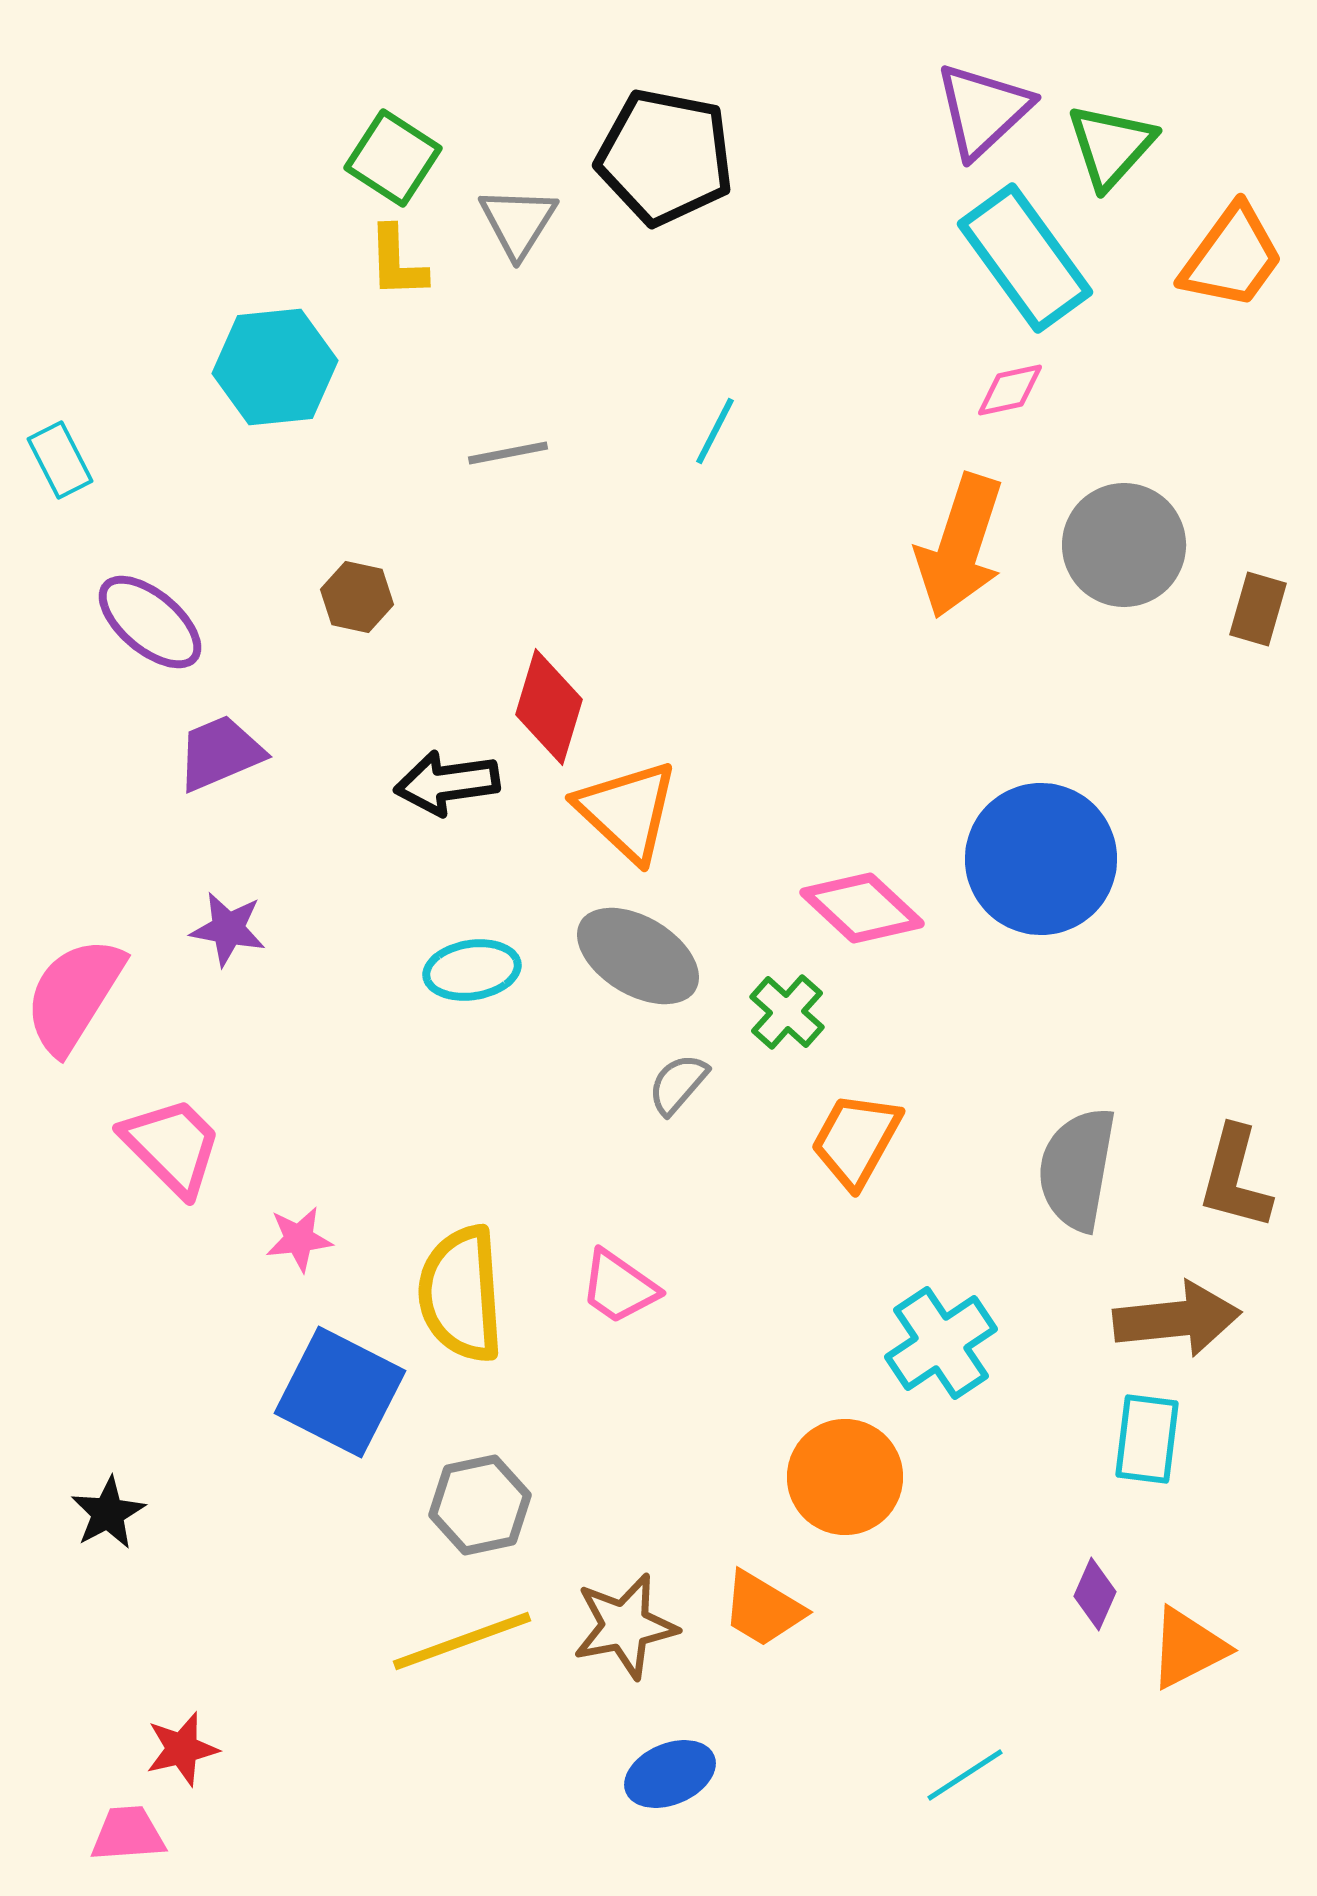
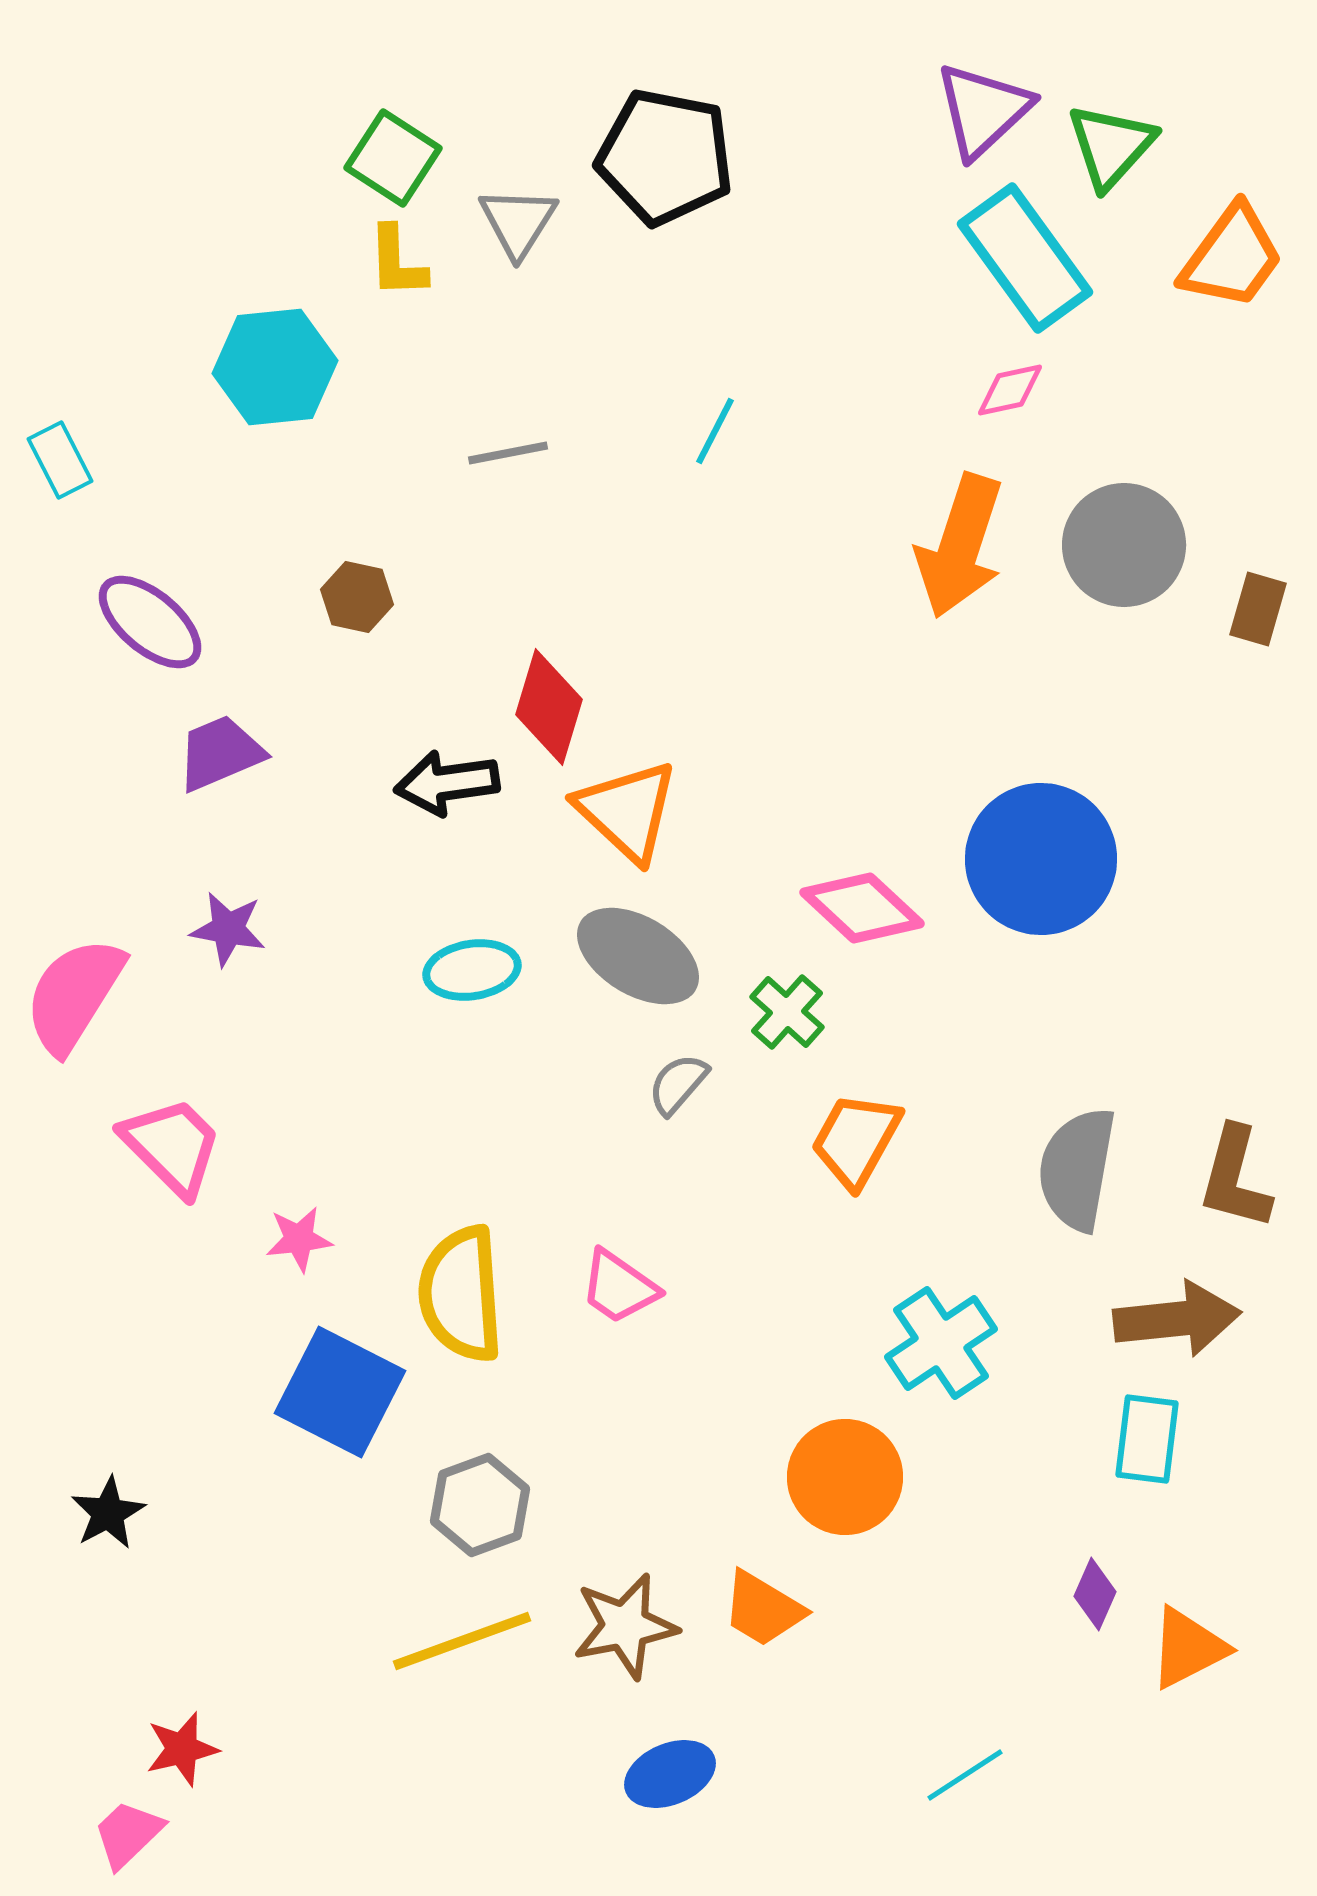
gray hexagon at (480, 1505): rotated 8 degrees counterclockwise
pink trapezoid at (128, 1834): rotated 40 degrees counterclockwise
